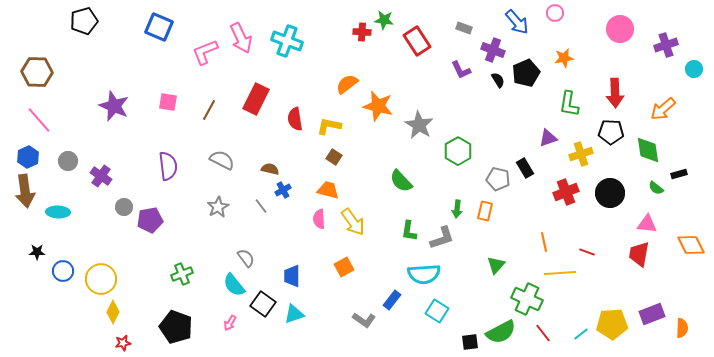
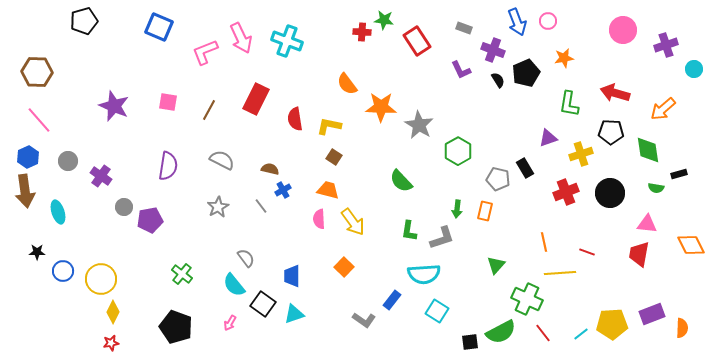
pink circle at (555, 13): moved 7 px left, 8 px down
blue arrow at (517, 22): rotated 20 degrees clockwise
pink circle at (620, 29): moved 3 px right, 1 px down
orange semicircle at (347, 84): rotated 90 degrees counterclockwise
red arrow at (615, 93): rotated 108 degrees clockwise
orange star at (378, 106): moved 3 px right, 1 px down; rotated 12 degrees counterclockwise
purple semicircle at (168, 166): rotated 16 degrees clockwise
green semicircle at (656, 188): rotated 28 degrees counterclockwise
cyan ellipse at (58, 212): rotated 70 degrees clockwise
orange square at (344, 267): rotated 18 degrees counterclockwise
green cross at (182, 274): rotated 30 degrees counterclockwise
red star at (123, 343): moved 12 px left
